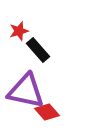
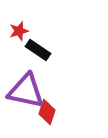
black rectangle: rotated 15 degrees counterclockwise
red diamond: rotated 60 degrees clockwise
